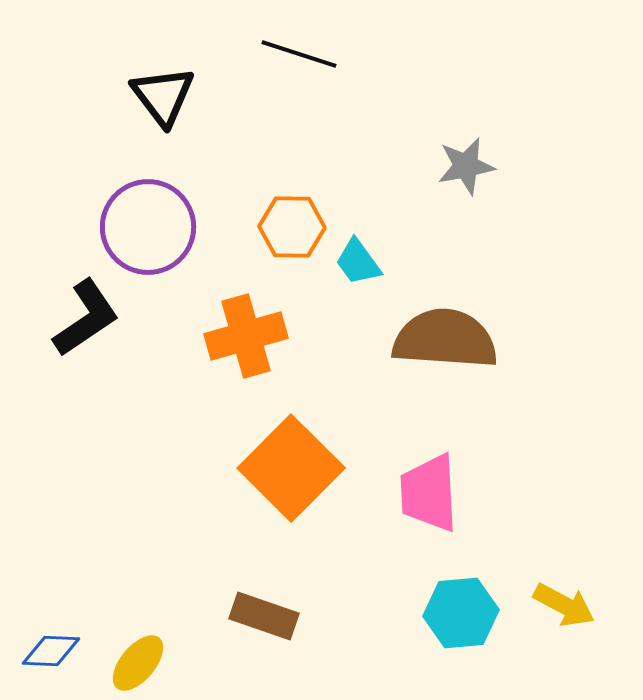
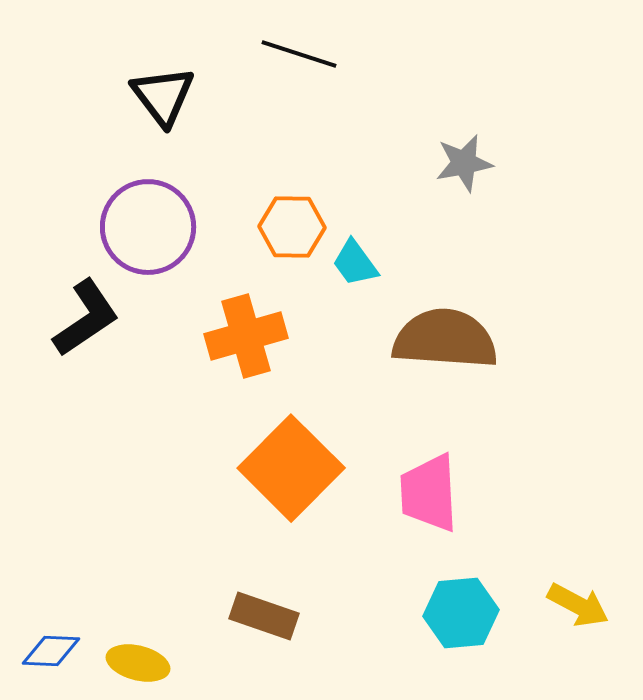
gray star: moved 2 px left, 3 px up
cyan trapezoid: moved 3 px left, 1 px down
yellow arrow: moved 14 px right
yellow ellipse: rotated 64 degrees clockwise
